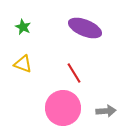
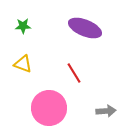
green star: moved 1 px up; rotated 28 degrees counterclockwise
pink circle: moved 14 px left
